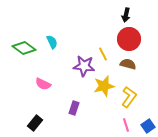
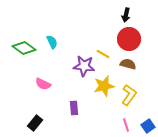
yellow line: rotated 32 degrees counterclockwise
yellow L-shape: moved 2 px up
purple rectangle: rotated 24 degrees counterclockwise
